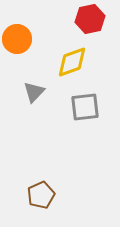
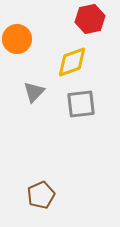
gray square: moved 4 px left, 3 px up
